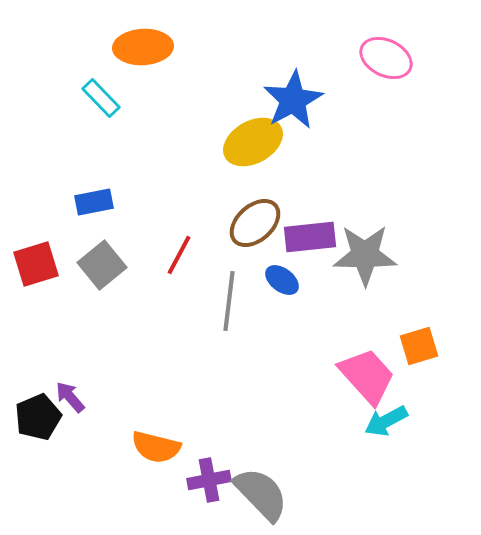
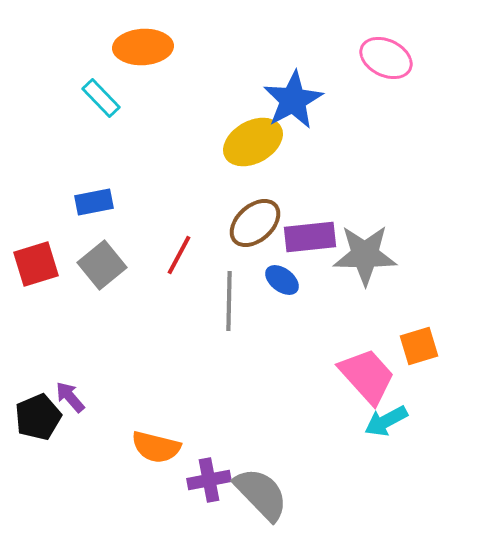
gray line: rotated 6 degrees counterclockwise
